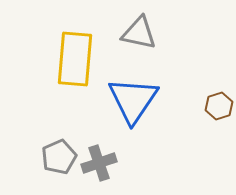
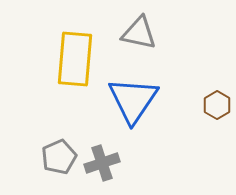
brown hexagon: moved 2 px left, 1 px up; rotated 12 degrees counterclockwise
gray cross: moved 3 px right
